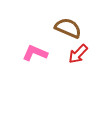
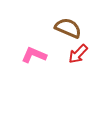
pink L-shape: moved 1 px left, 2 px down
